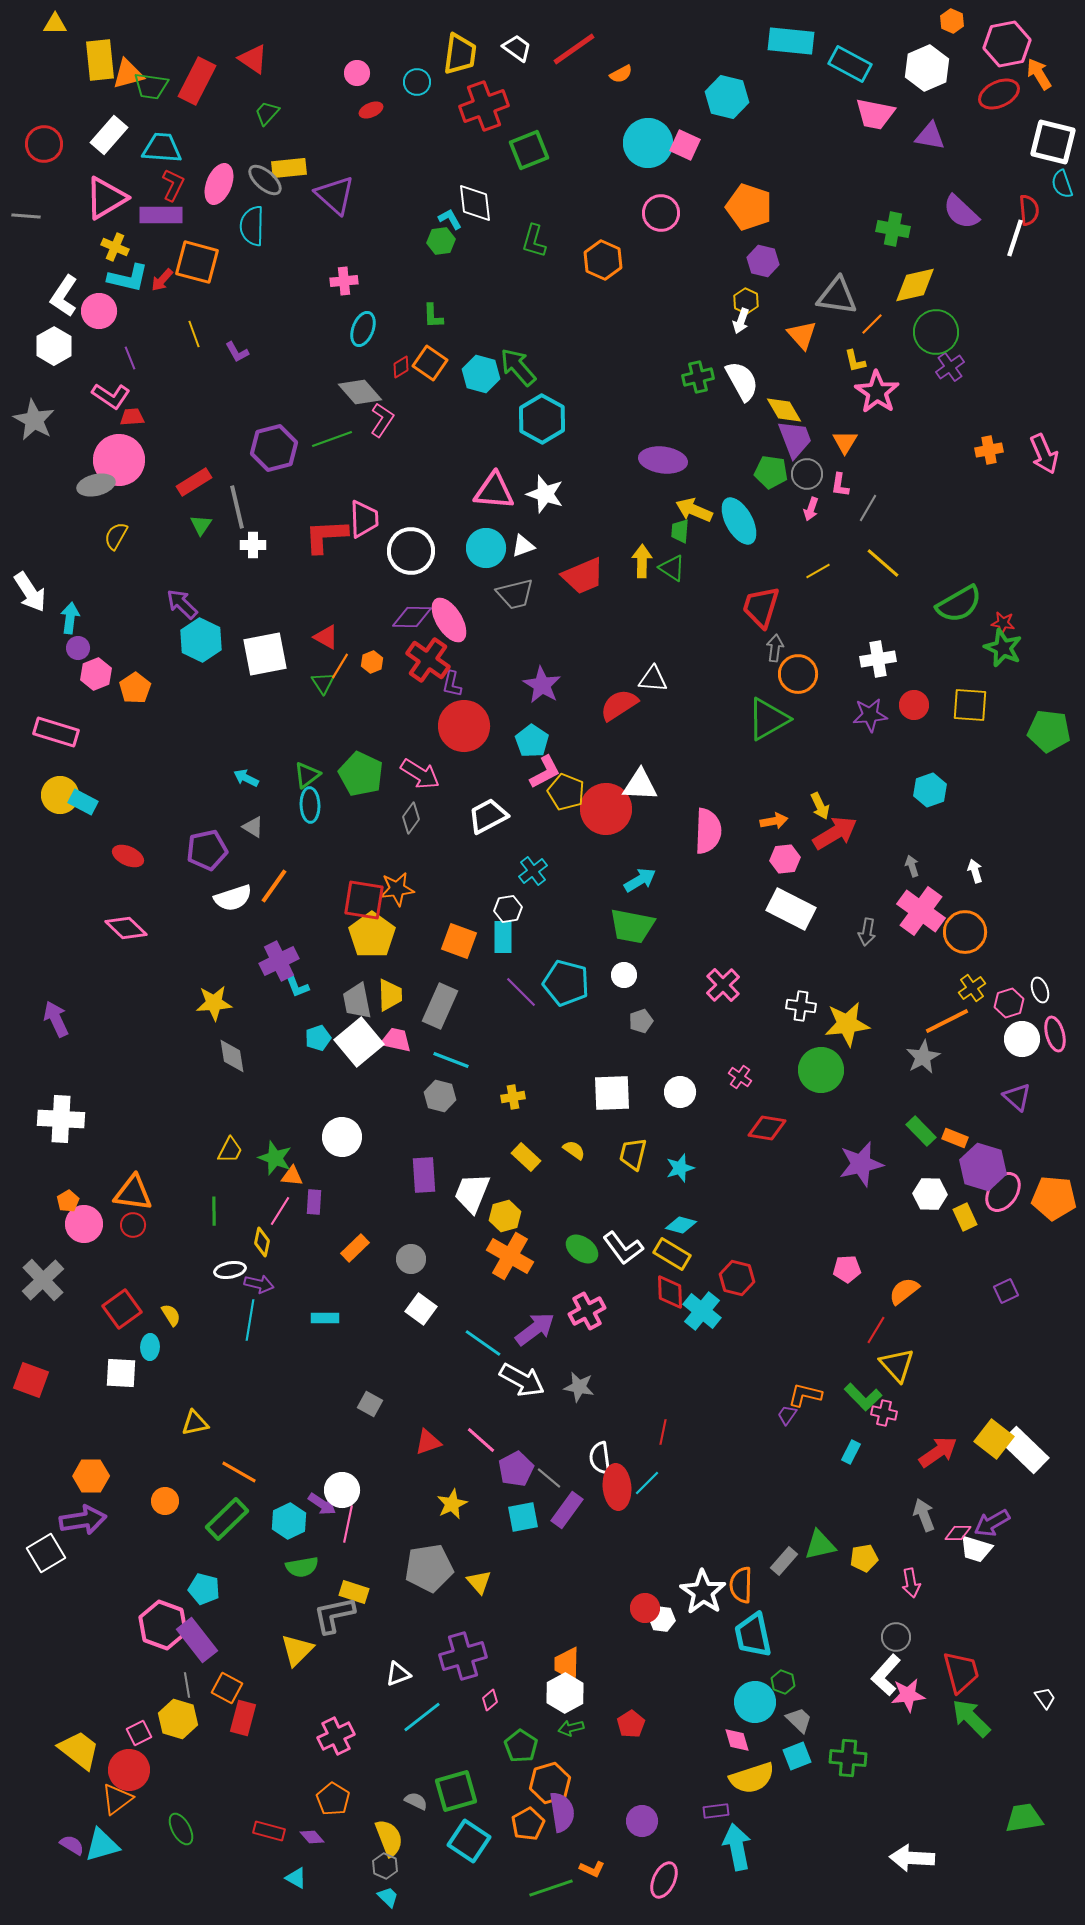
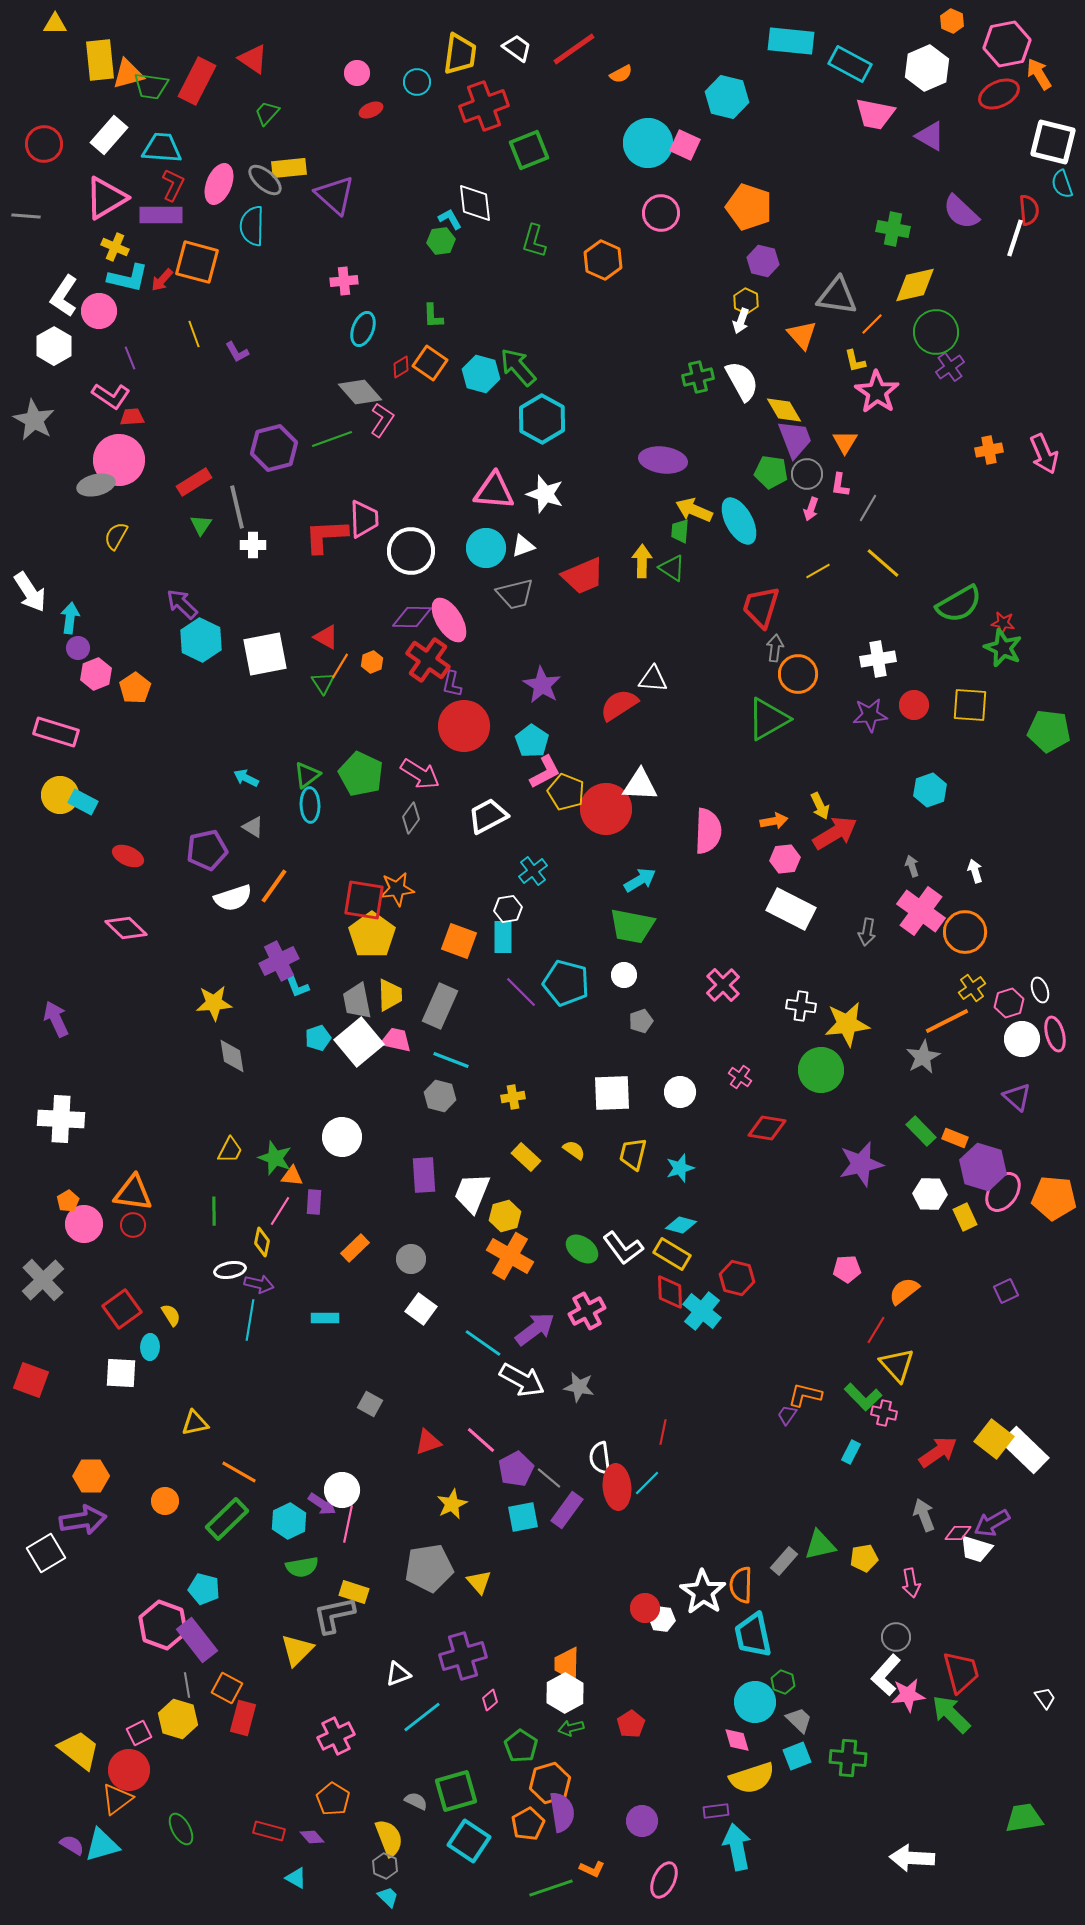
purple triangle at (930, 136): rotated 20 degrees clockwise
green arrow at (971, 1718): moved 20 px left, 4 px up
